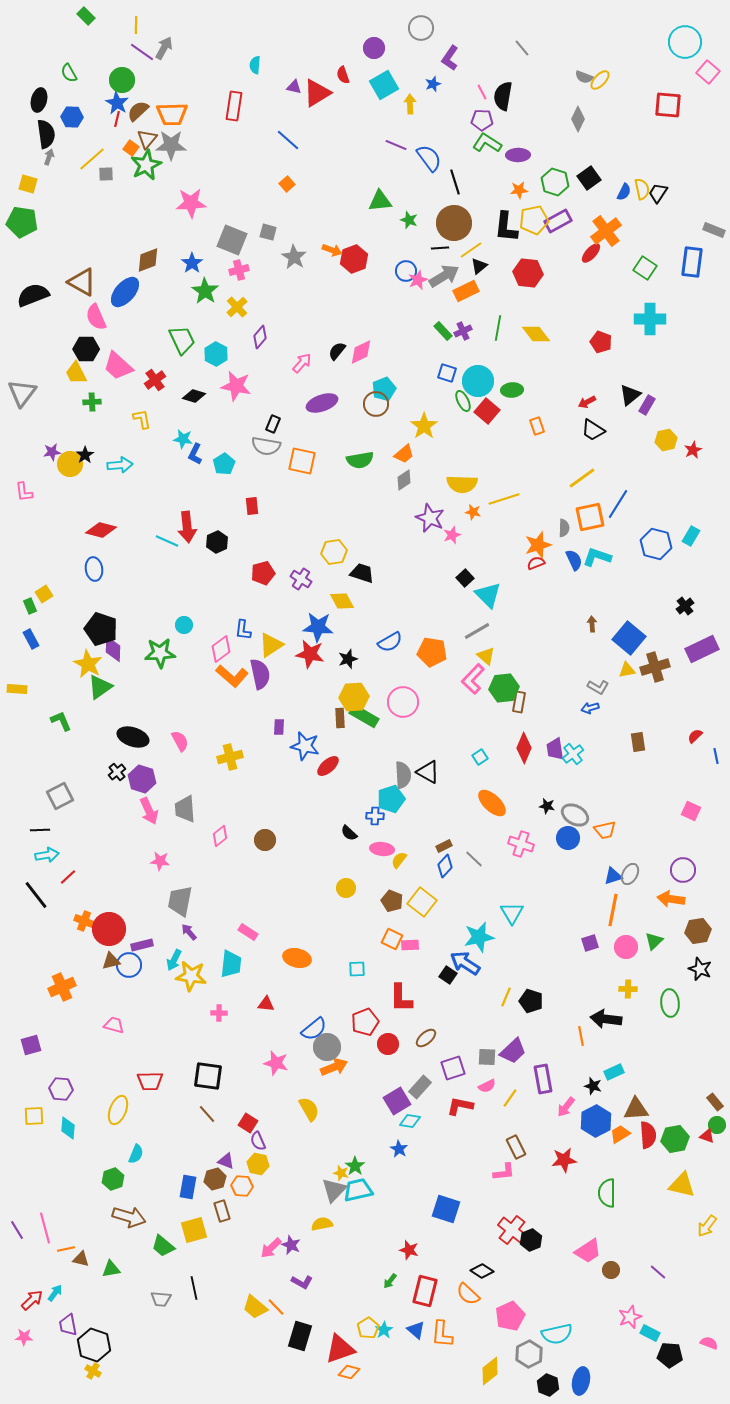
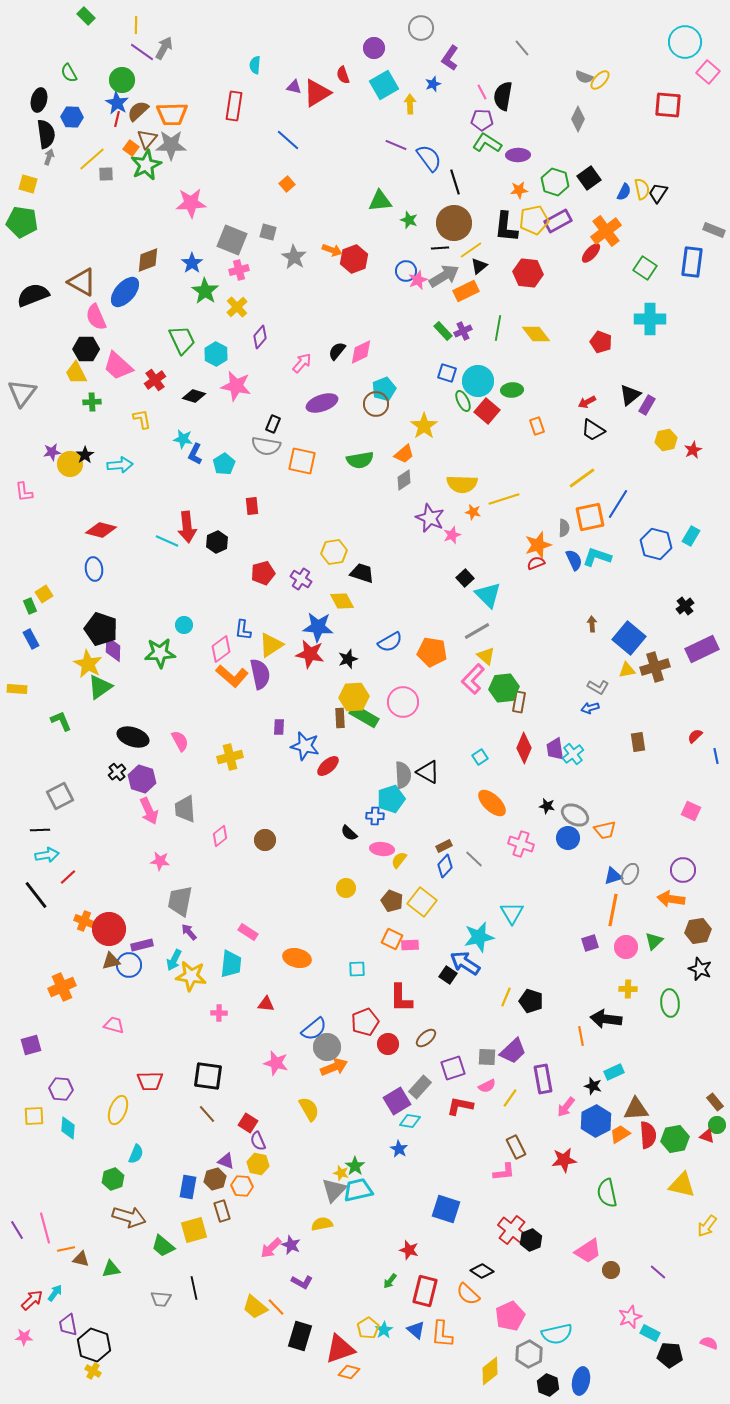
green semicircle at (607, 1193): rotated 12 degrees counterclockwise
